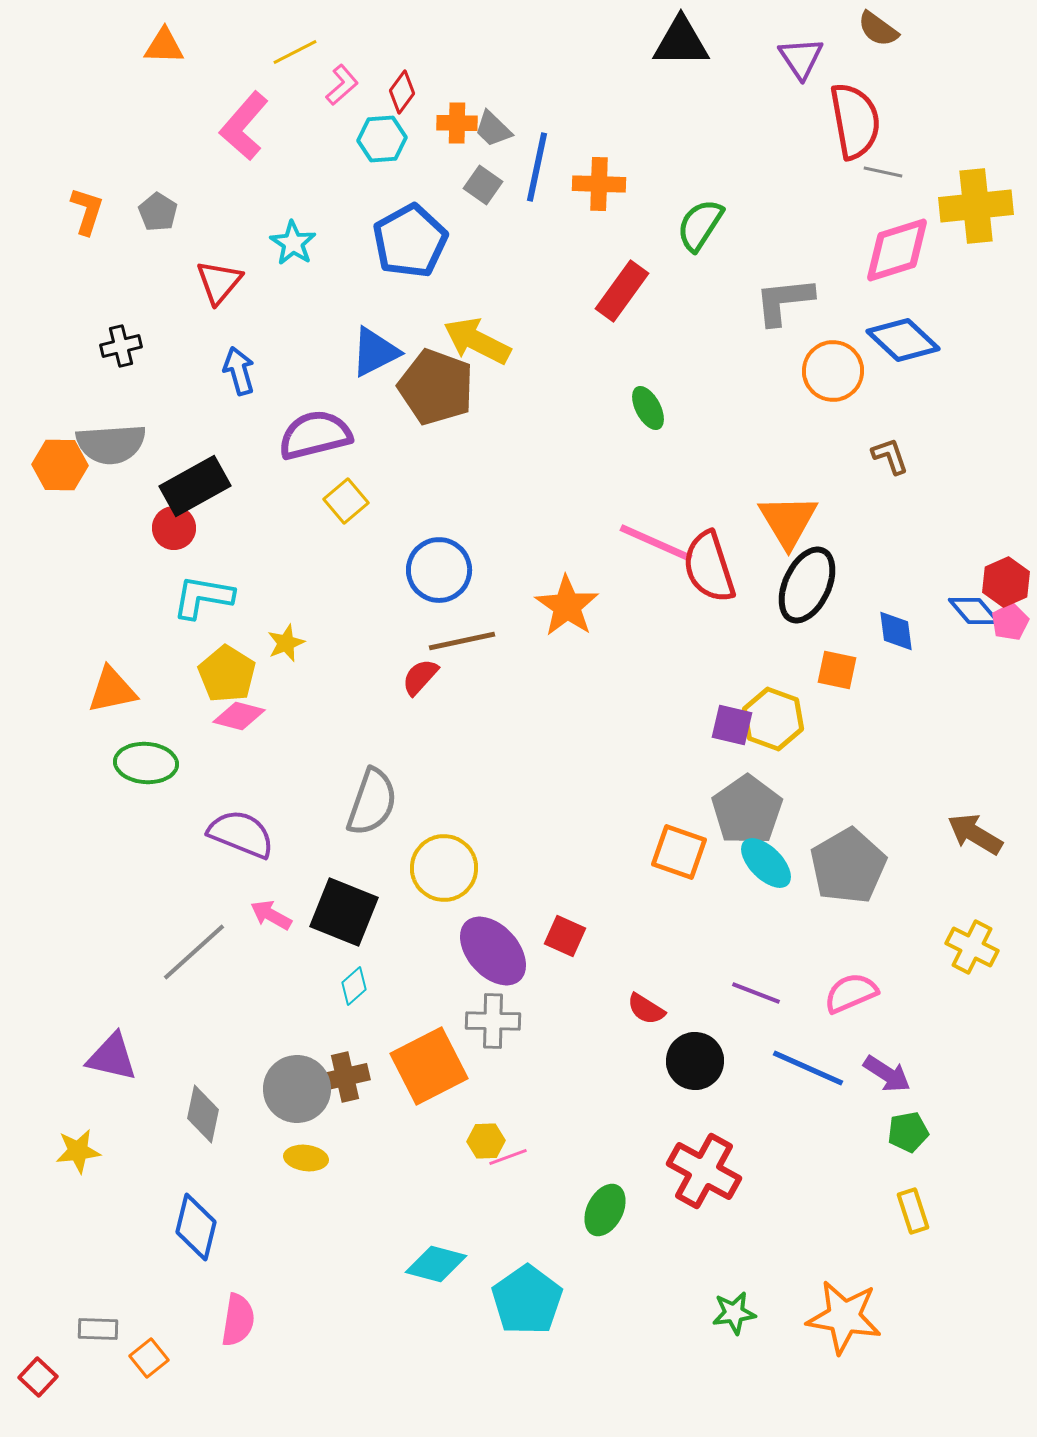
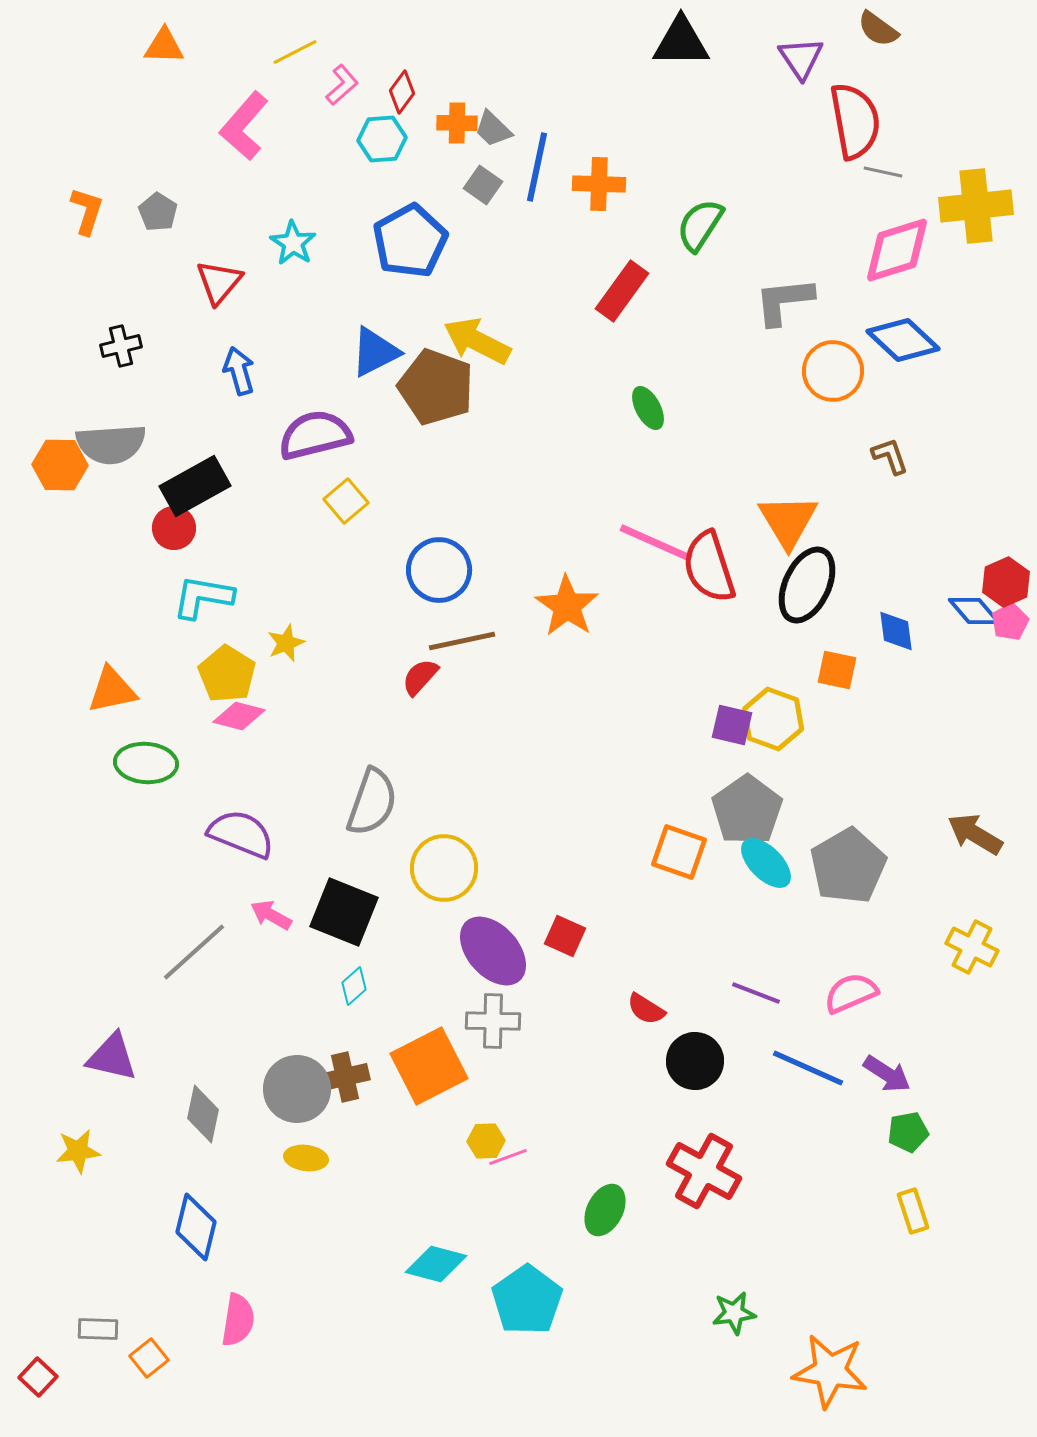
orange star at (844, 1317): moved 14 px left, 54 px down
